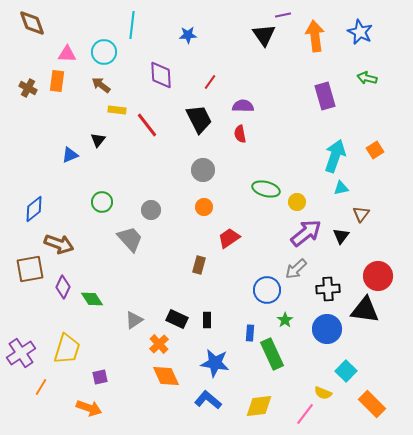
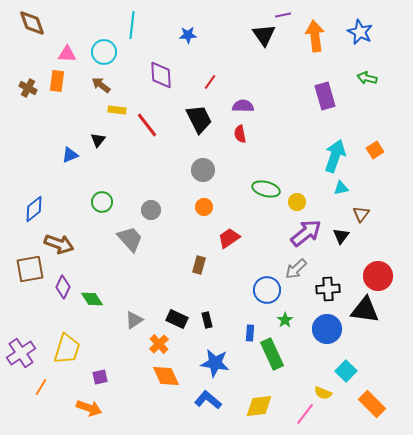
black rectangle at (207, 320): rotated 14 degrees counterclockwise
